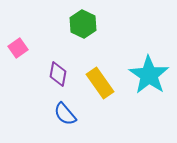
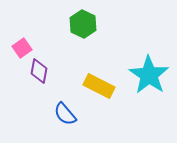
pink square: moved 4 px right
purple diamond: moved 19 px left, 3 px up
yellow rectangle: moved 1 px left, 3 px down; rotated 28 degrees counterclockwise
